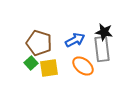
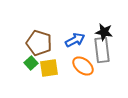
gray rectangle: moved 1 px down
